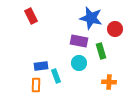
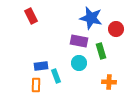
red circle: moved 1 px right
